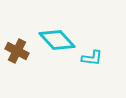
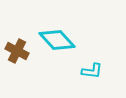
cyan L-shape: moved 13 px down
